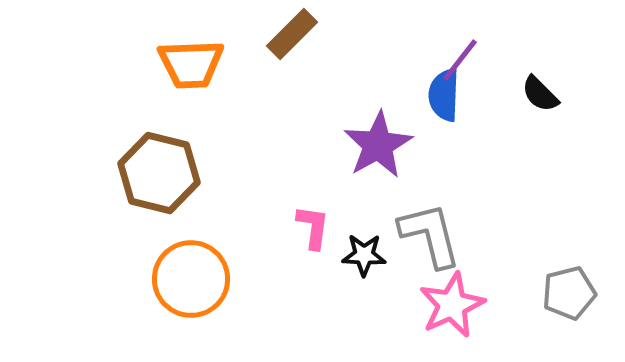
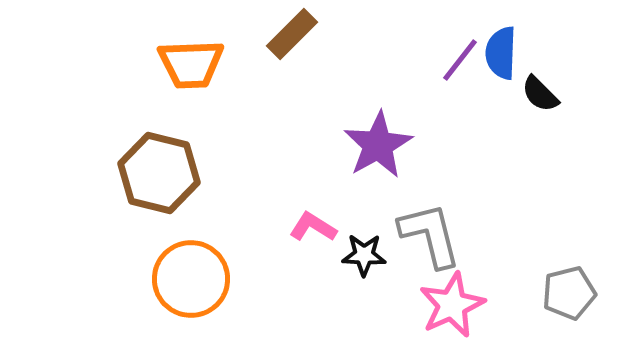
blue semicircle: moved 57 px right, 42 px up
pink L-shape: rotated 66 degrees counterclockwise
